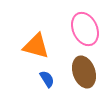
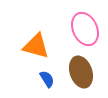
brown ellipse: moved 3 px left
